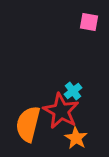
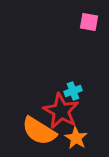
cyan cross: rotated 18 degrees clockwise
orange semicircle: moved 11 px right, 7 px down; rotated 72 degrees counterclockwise
